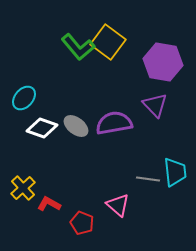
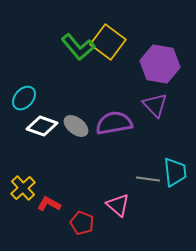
purple hexagon: moved 3 px left, 2 px down
white diamond: moved 2 px up
